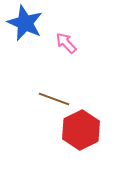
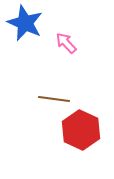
brown line: rotated 12 degrees counterclockwise
red hexagon: rotated 9 degrees counterclockwise
